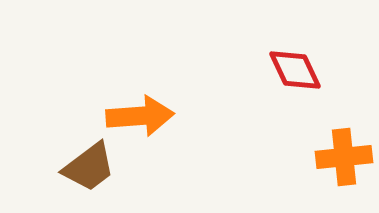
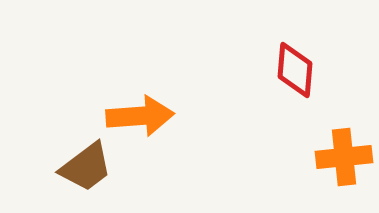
red diamond: rotated 30 degrees clockwise
brown trapezoid: moved 3 px left
